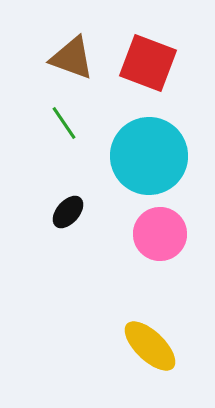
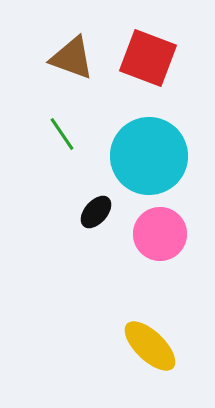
red square: moved 5 px up
green line: moved 2 px left, 11 px down
black ellipse: moved 28 px right
